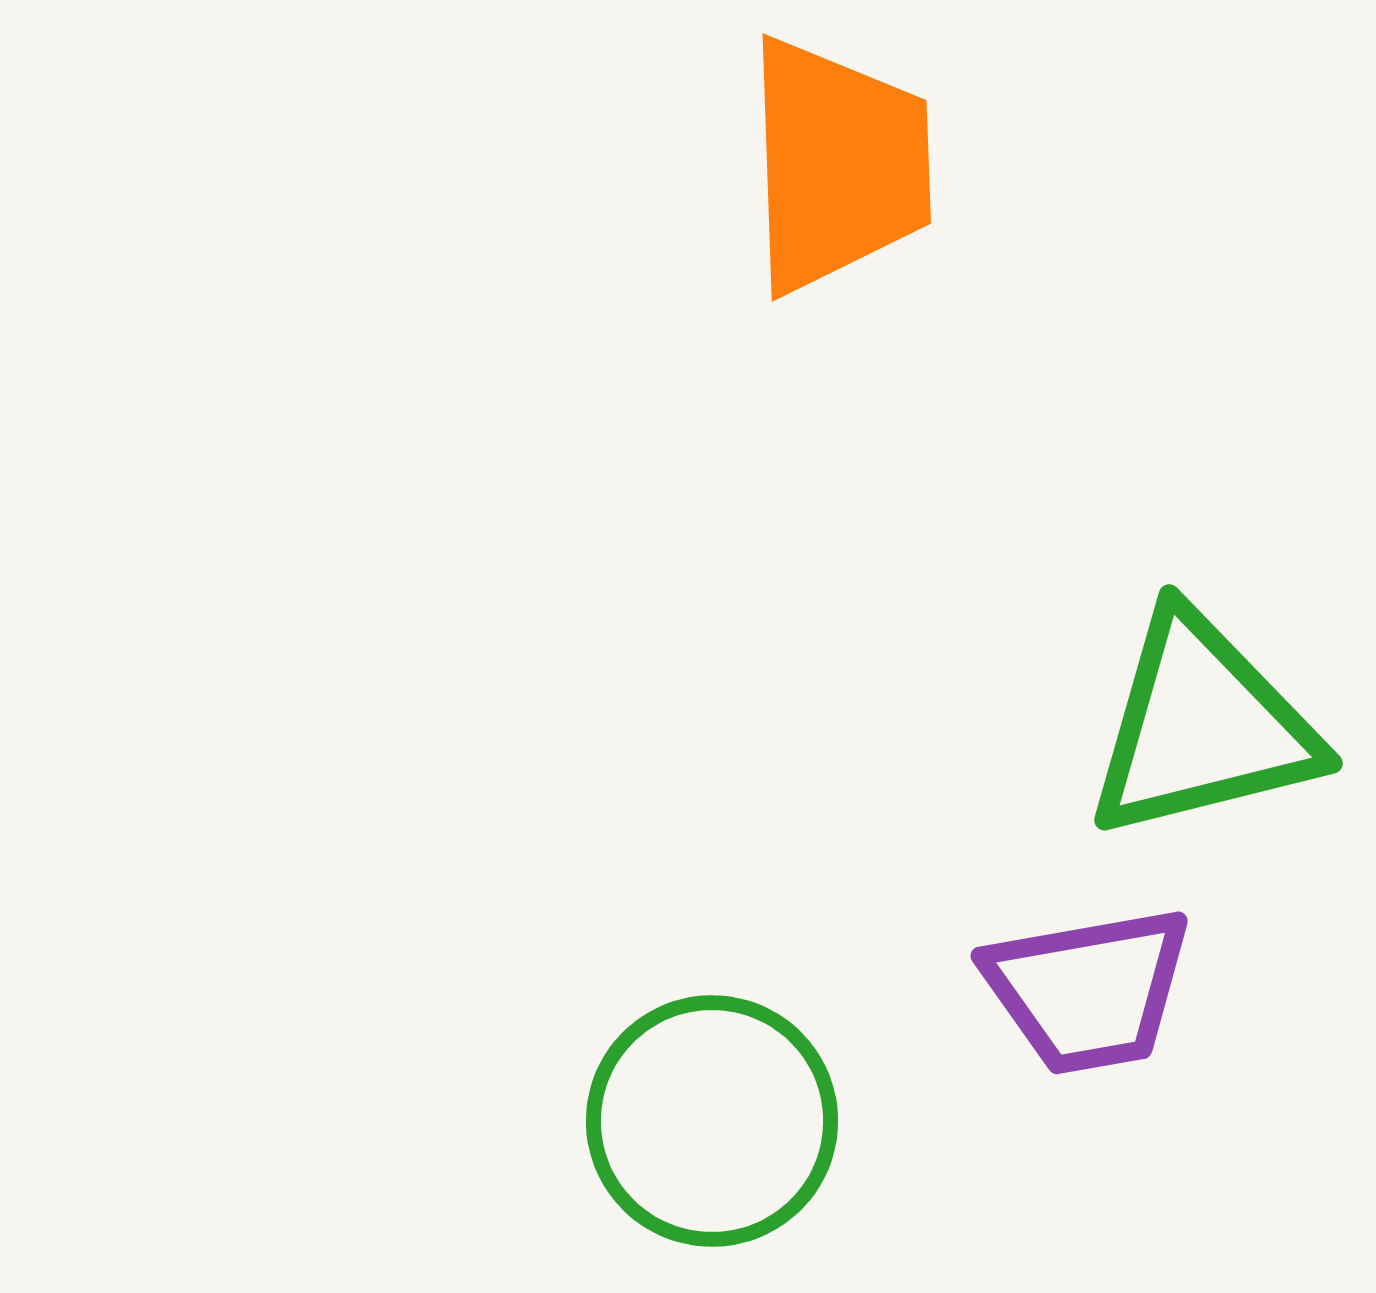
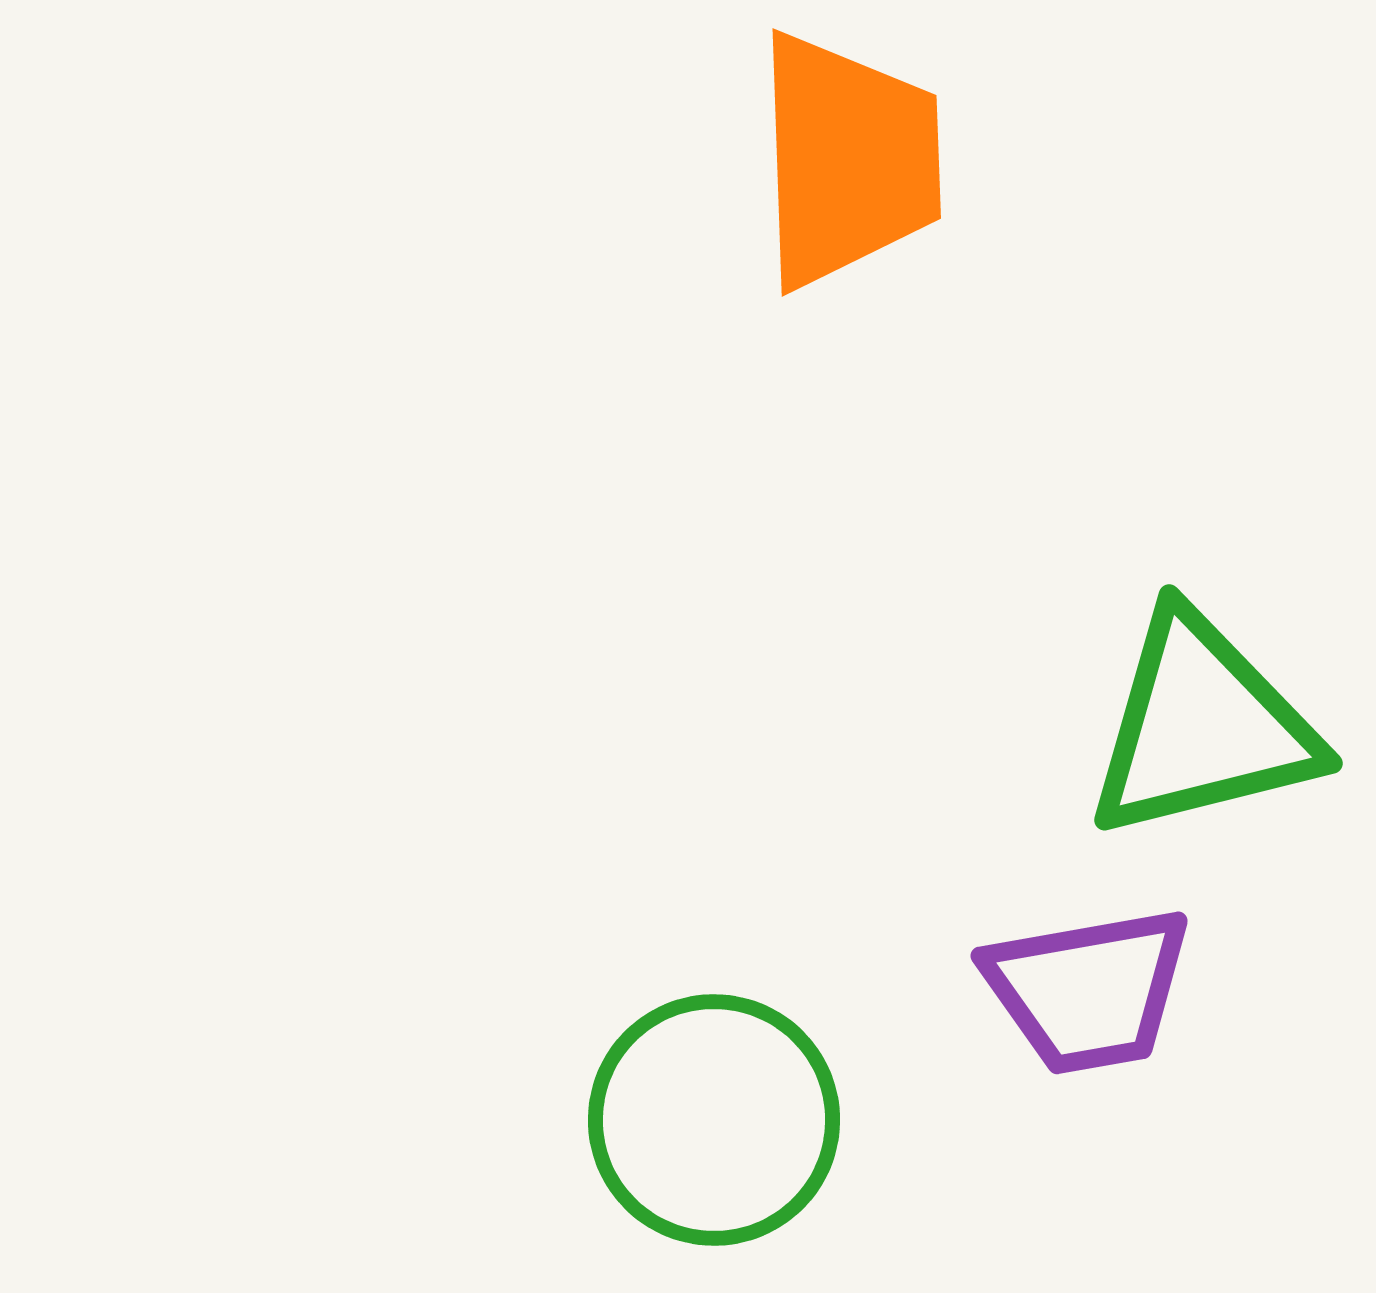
orange trapezoid: moved 10 px right, 5 px up
green circle: moved 2 px right, 1 px up
